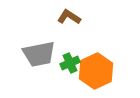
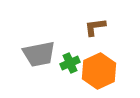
brown L-shape: moved 26 px right, 10 px down; rotated 40 degrees counterclockwise
orange hexagon: moved 3 px right
